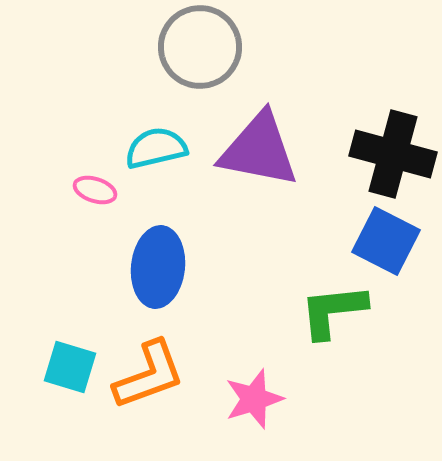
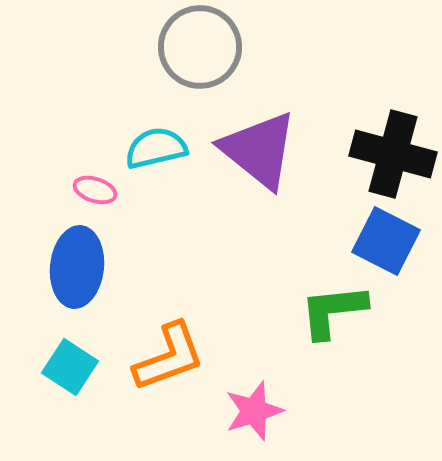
purple triangle: rotated 28 degrees clockwise
blue ellipse: moved 81 px left
cyan square: rotated 16 degrees clockwise
orange L-shape: moved 20 px right, 18 px up
pink star: moved 12 px down
